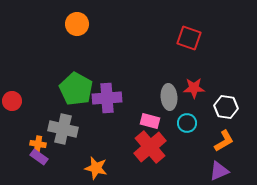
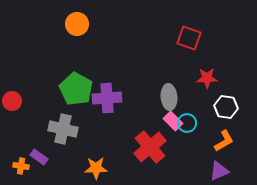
red star: moved 13 px right, 10 px up
pink rectangle: moved 23 px right; rotated 30 degrees clockwise
orange cross: moved 17 px left, 22 px down
orange star: rotated 15 degrees counterclockwise
